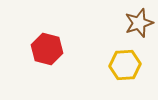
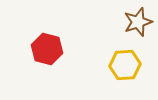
brown star: moved 1 px left, 1 px up
